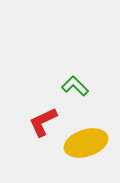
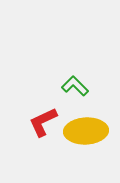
yellow ellipse: moved 12 px up; rotated 15 degrees clockwise
